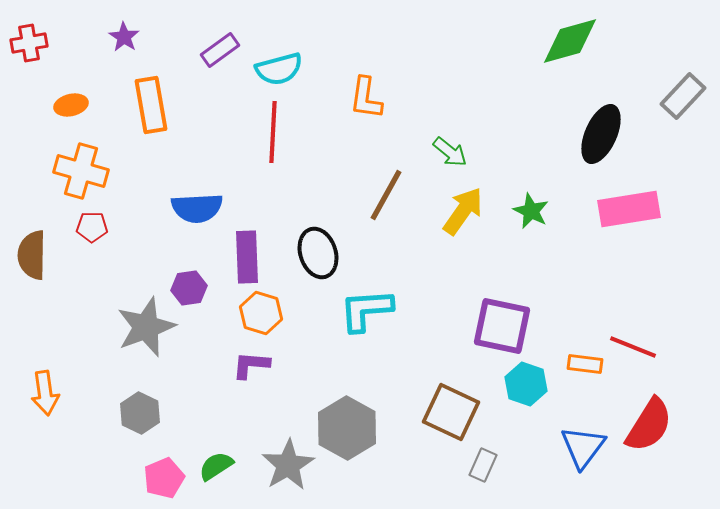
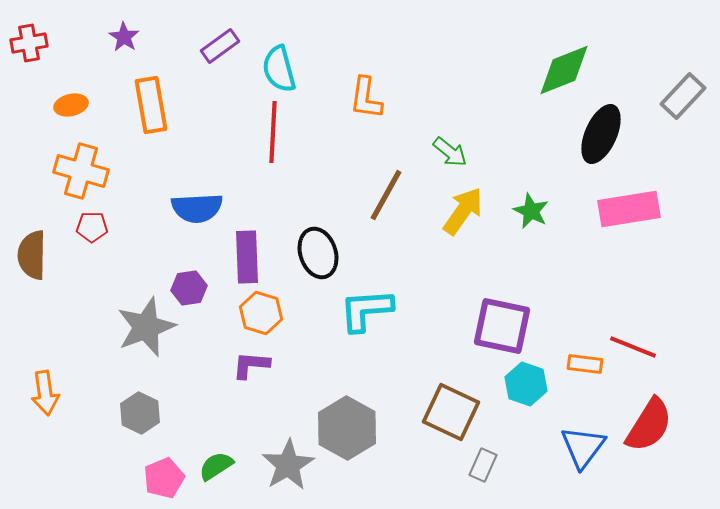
green diamond at (570, 41): moved 6 px left, 29 px down; rotated 6 degrees counterclockwise
purple rectangle at (220, 50): moved 4 px up
cyan semicircle at (279, 69): rotated 90 degrees clockwise
